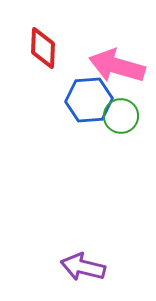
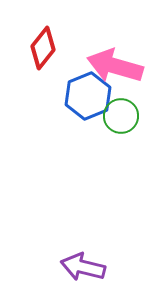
red diamond: rotated 36 degrees clockwise
pink arrow: moved 2 px left
blue hexagon: moved 1 px left, 4 px up; rotated 18 degrees counterclockwise
